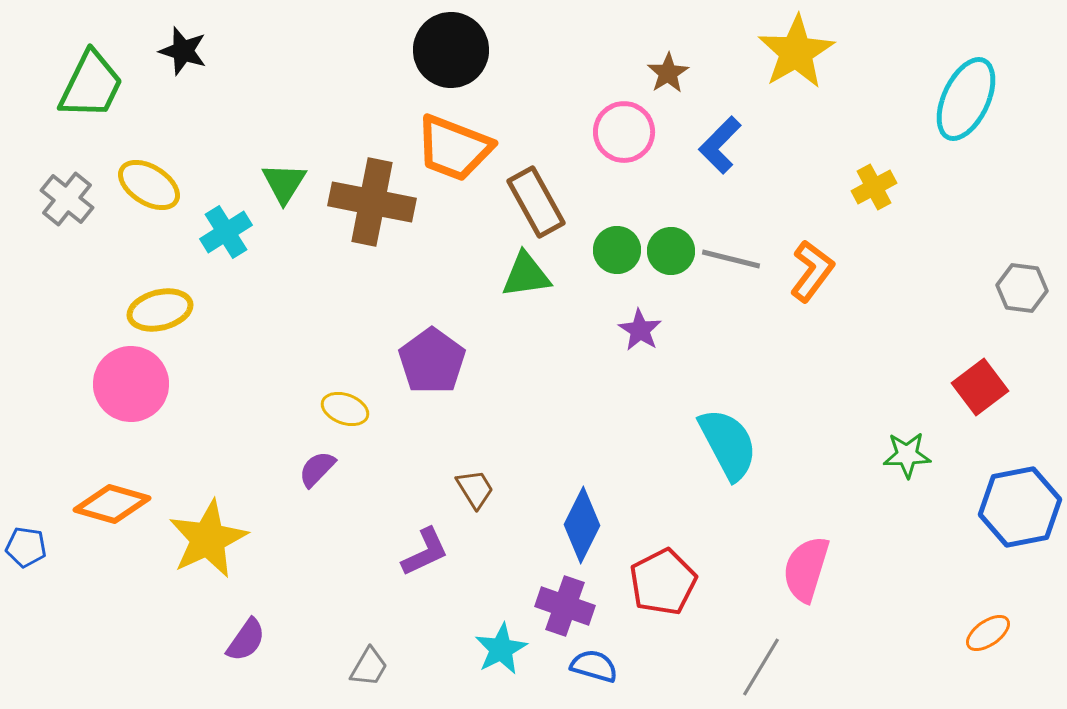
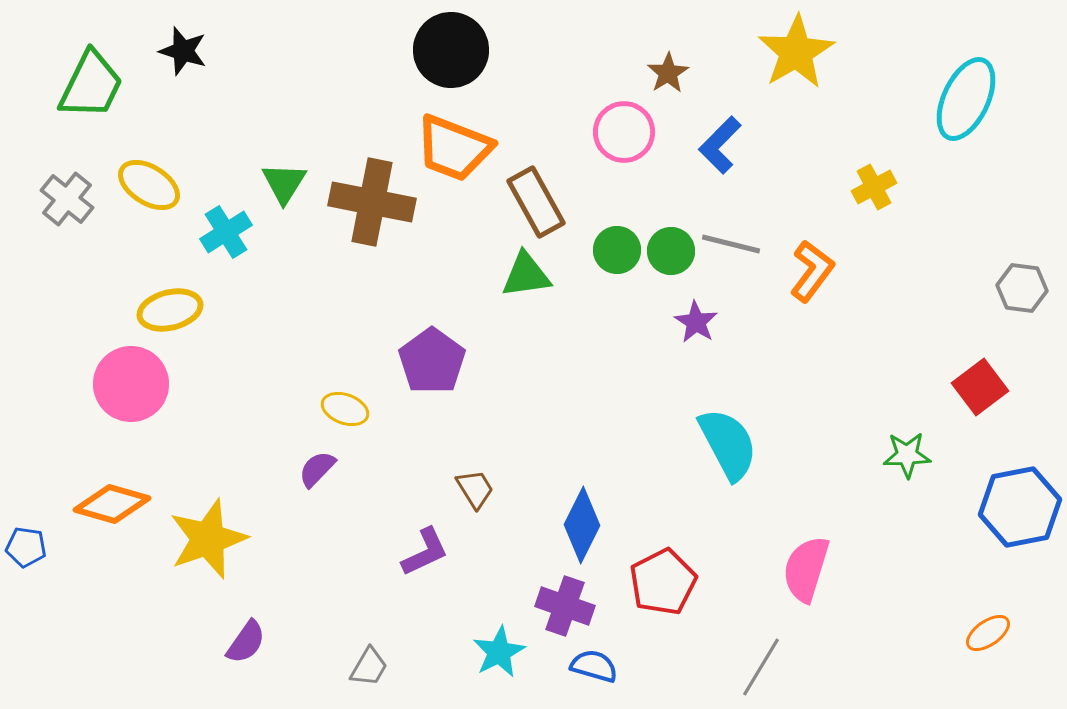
gray line at (731, 259): moved 15 px up
yellow ellipse at (160, 310): moved 10 px right
purple star at (640, 330): moved 56 px right, 8 px up
yellow star at (208, 539): rotated 6 degrees clockwise
purple semicircle at (246, 640): moved 2 px down
cyan star at (501, 649): moved 2 px left, 3 px down
